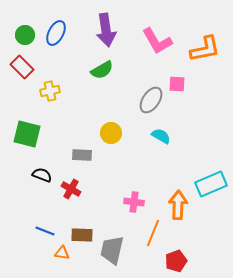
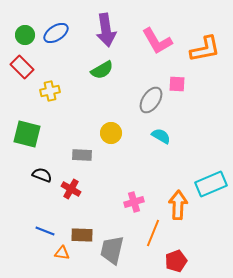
blue ellipse: rotated 30 degrees clockwise
pink cross: rotated 24 degrees counterclockwise
